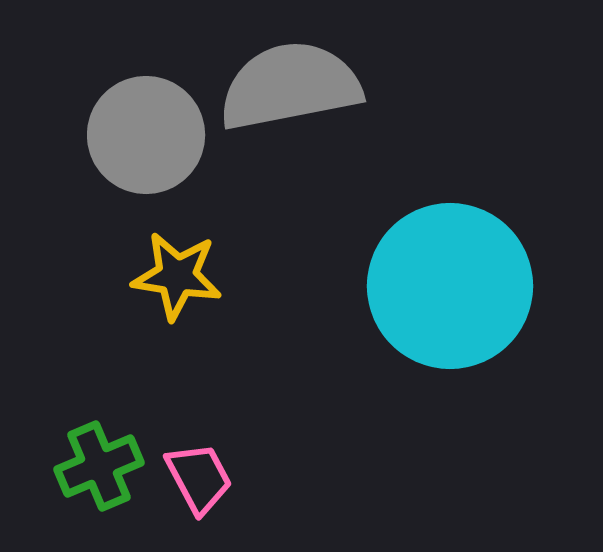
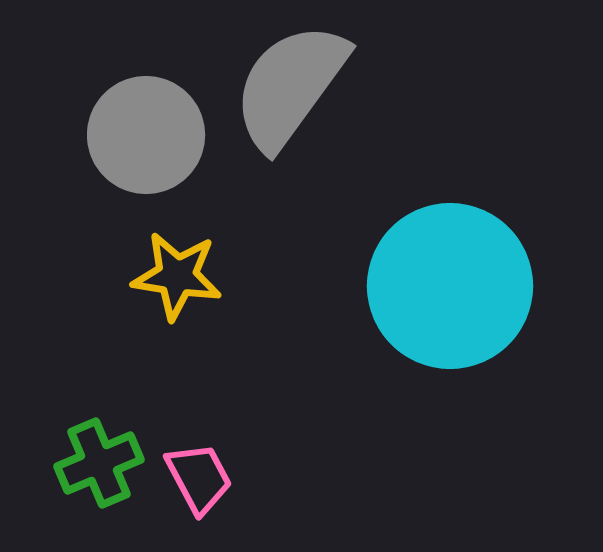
gray semicircle: rotated 43 degrees counterclockwise
green cross: moved 3 px up
